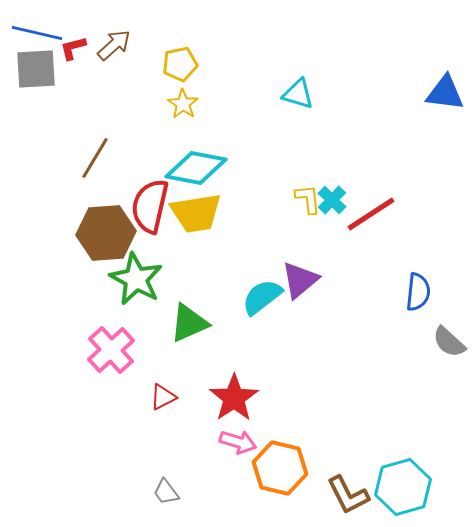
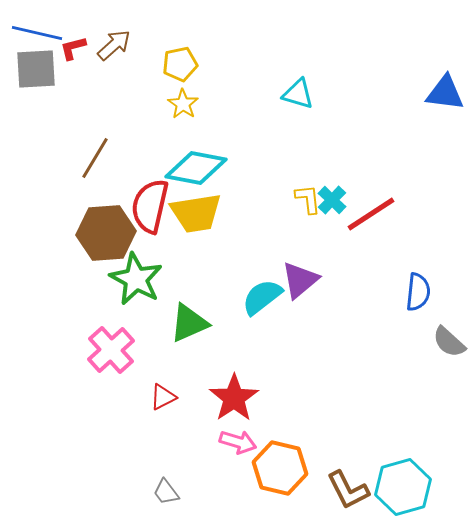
brown L-shape: moved 5 px up
